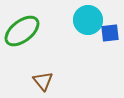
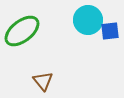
blue square: moved 2 px up
